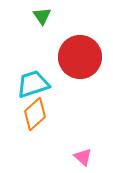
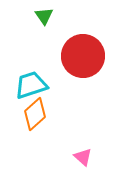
green triangle: moved 2 px right
red circle: moved 3 px right, 1 px up
cyan trapezoid: moved 2 px left, 1 px down
